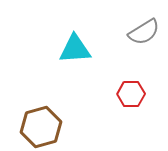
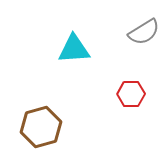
cyan triangle: moved 1 px left
